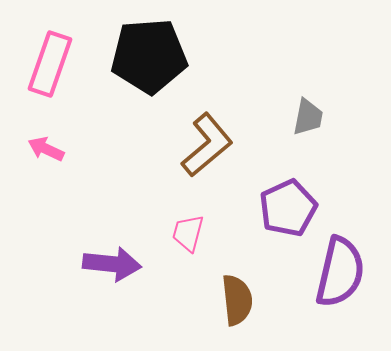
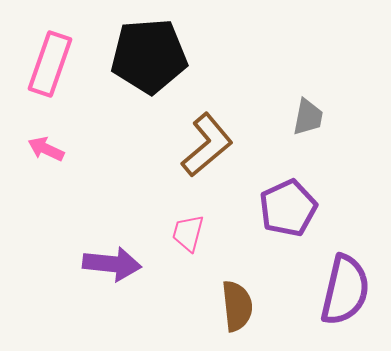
purple semicircle: moved 5 px right, 18 px down
brown semicircle: moved 6 px down
